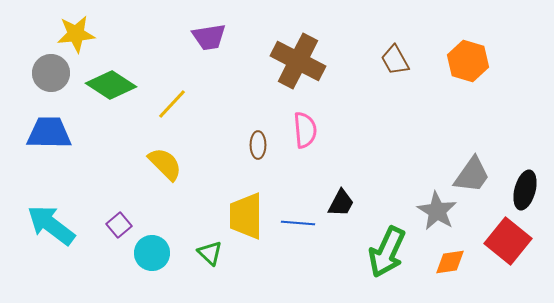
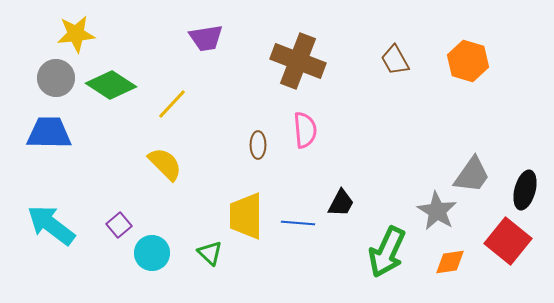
purple trapezoid: moved 3 px left, 1 px down
brown cross: rotated 6 degrees counterclockwise
gray circle: moved 5 px right, 5 px down
